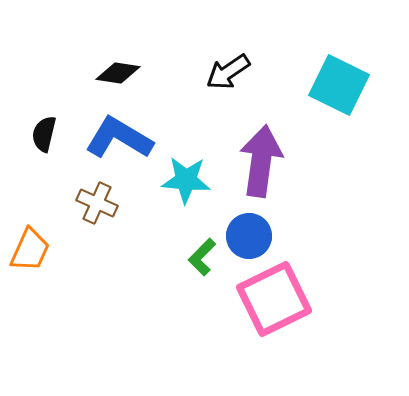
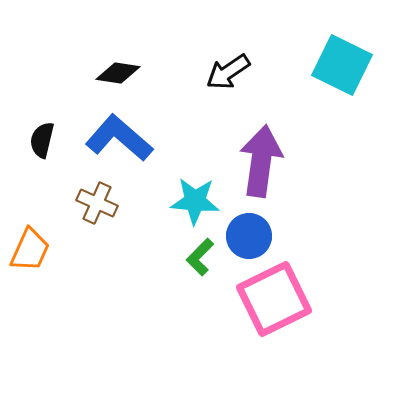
cyan square: moved 3 px right, 20 px up
black semicircle: moved 2 px left, 6 px down
blue L-shape: rotated 10 degrees clockwise
cyan star: moved 9 px right, 21 px down
green L-shape: moved 2 px left
